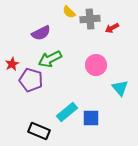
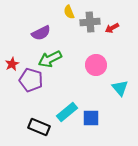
yellow semicircle: rotated 24 degrees clockwise
gray cross: moved 3 px down
black rectangle: moved 4 px up
